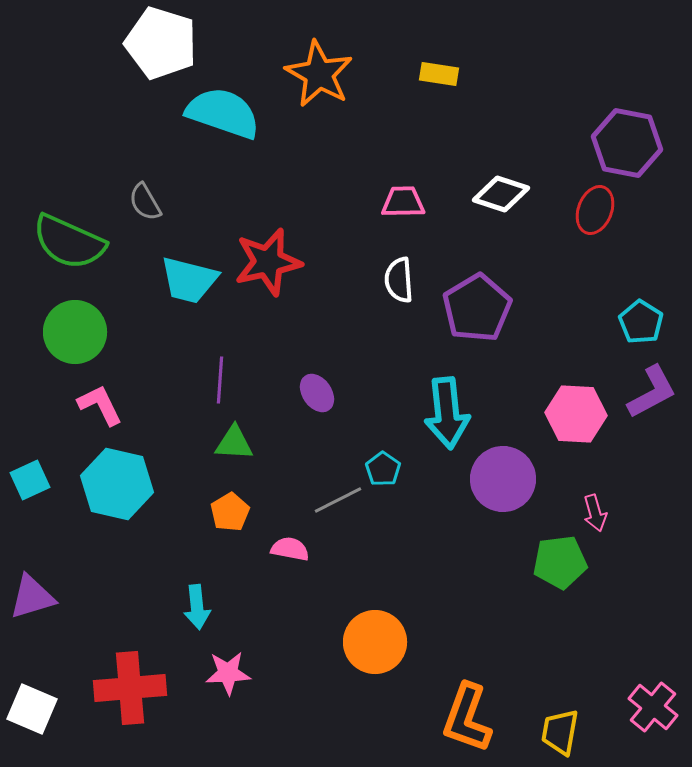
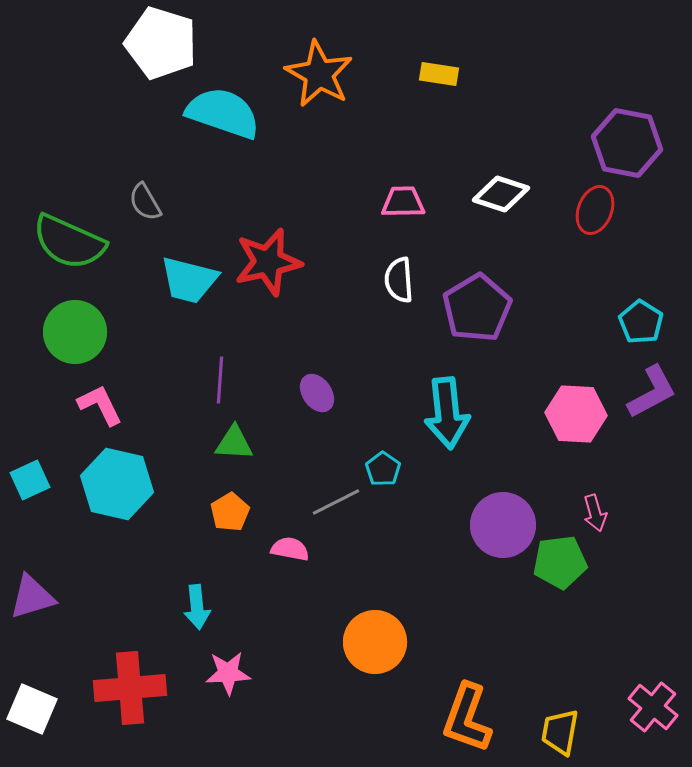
purple circle at (503, 479): moved 46 px down
gray line at (338, 500): moved 2 px left, 2 px down
